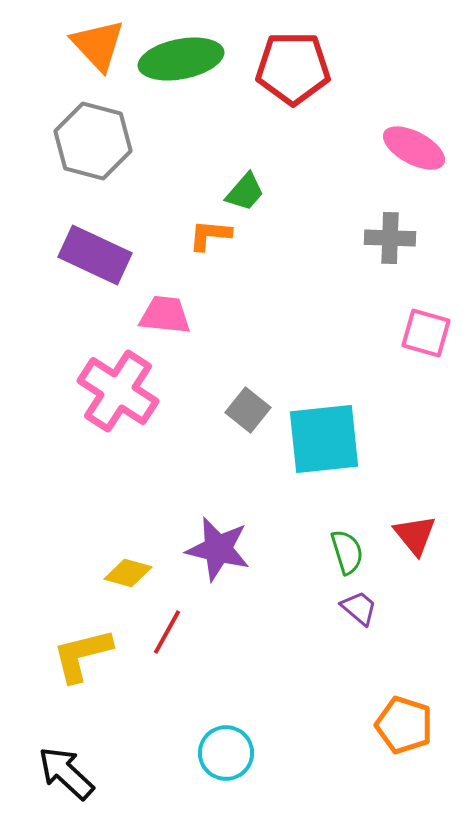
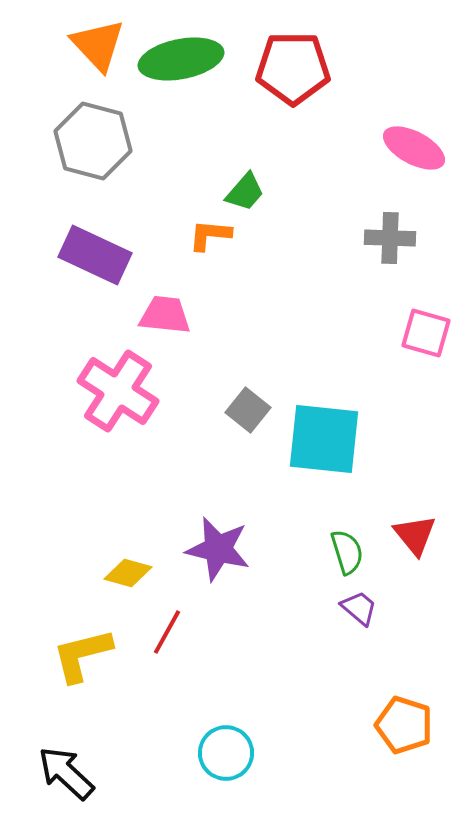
cyan square: rotated 12 degrees clockwise
